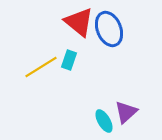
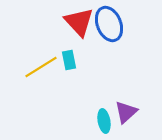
red triangle: rotated 8 degrees clockwise
blue ellipse: moved 5 px up
cyan rectangle: rotated 30 degrees counterclockwise
cyan ellipse: rotated 20 degrees clockwise
